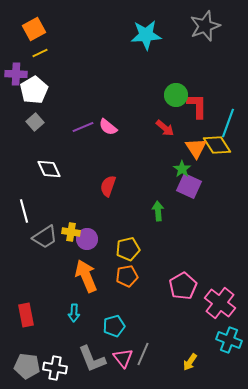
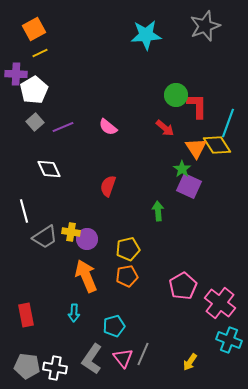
purple line: moved 20 px left
gray L-shape: rotated 56 degrees clockwise
